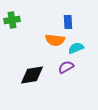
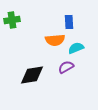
blue rectangle: moved 1 px right
orange semicircle: rotated 12 degrees counterclockwise
